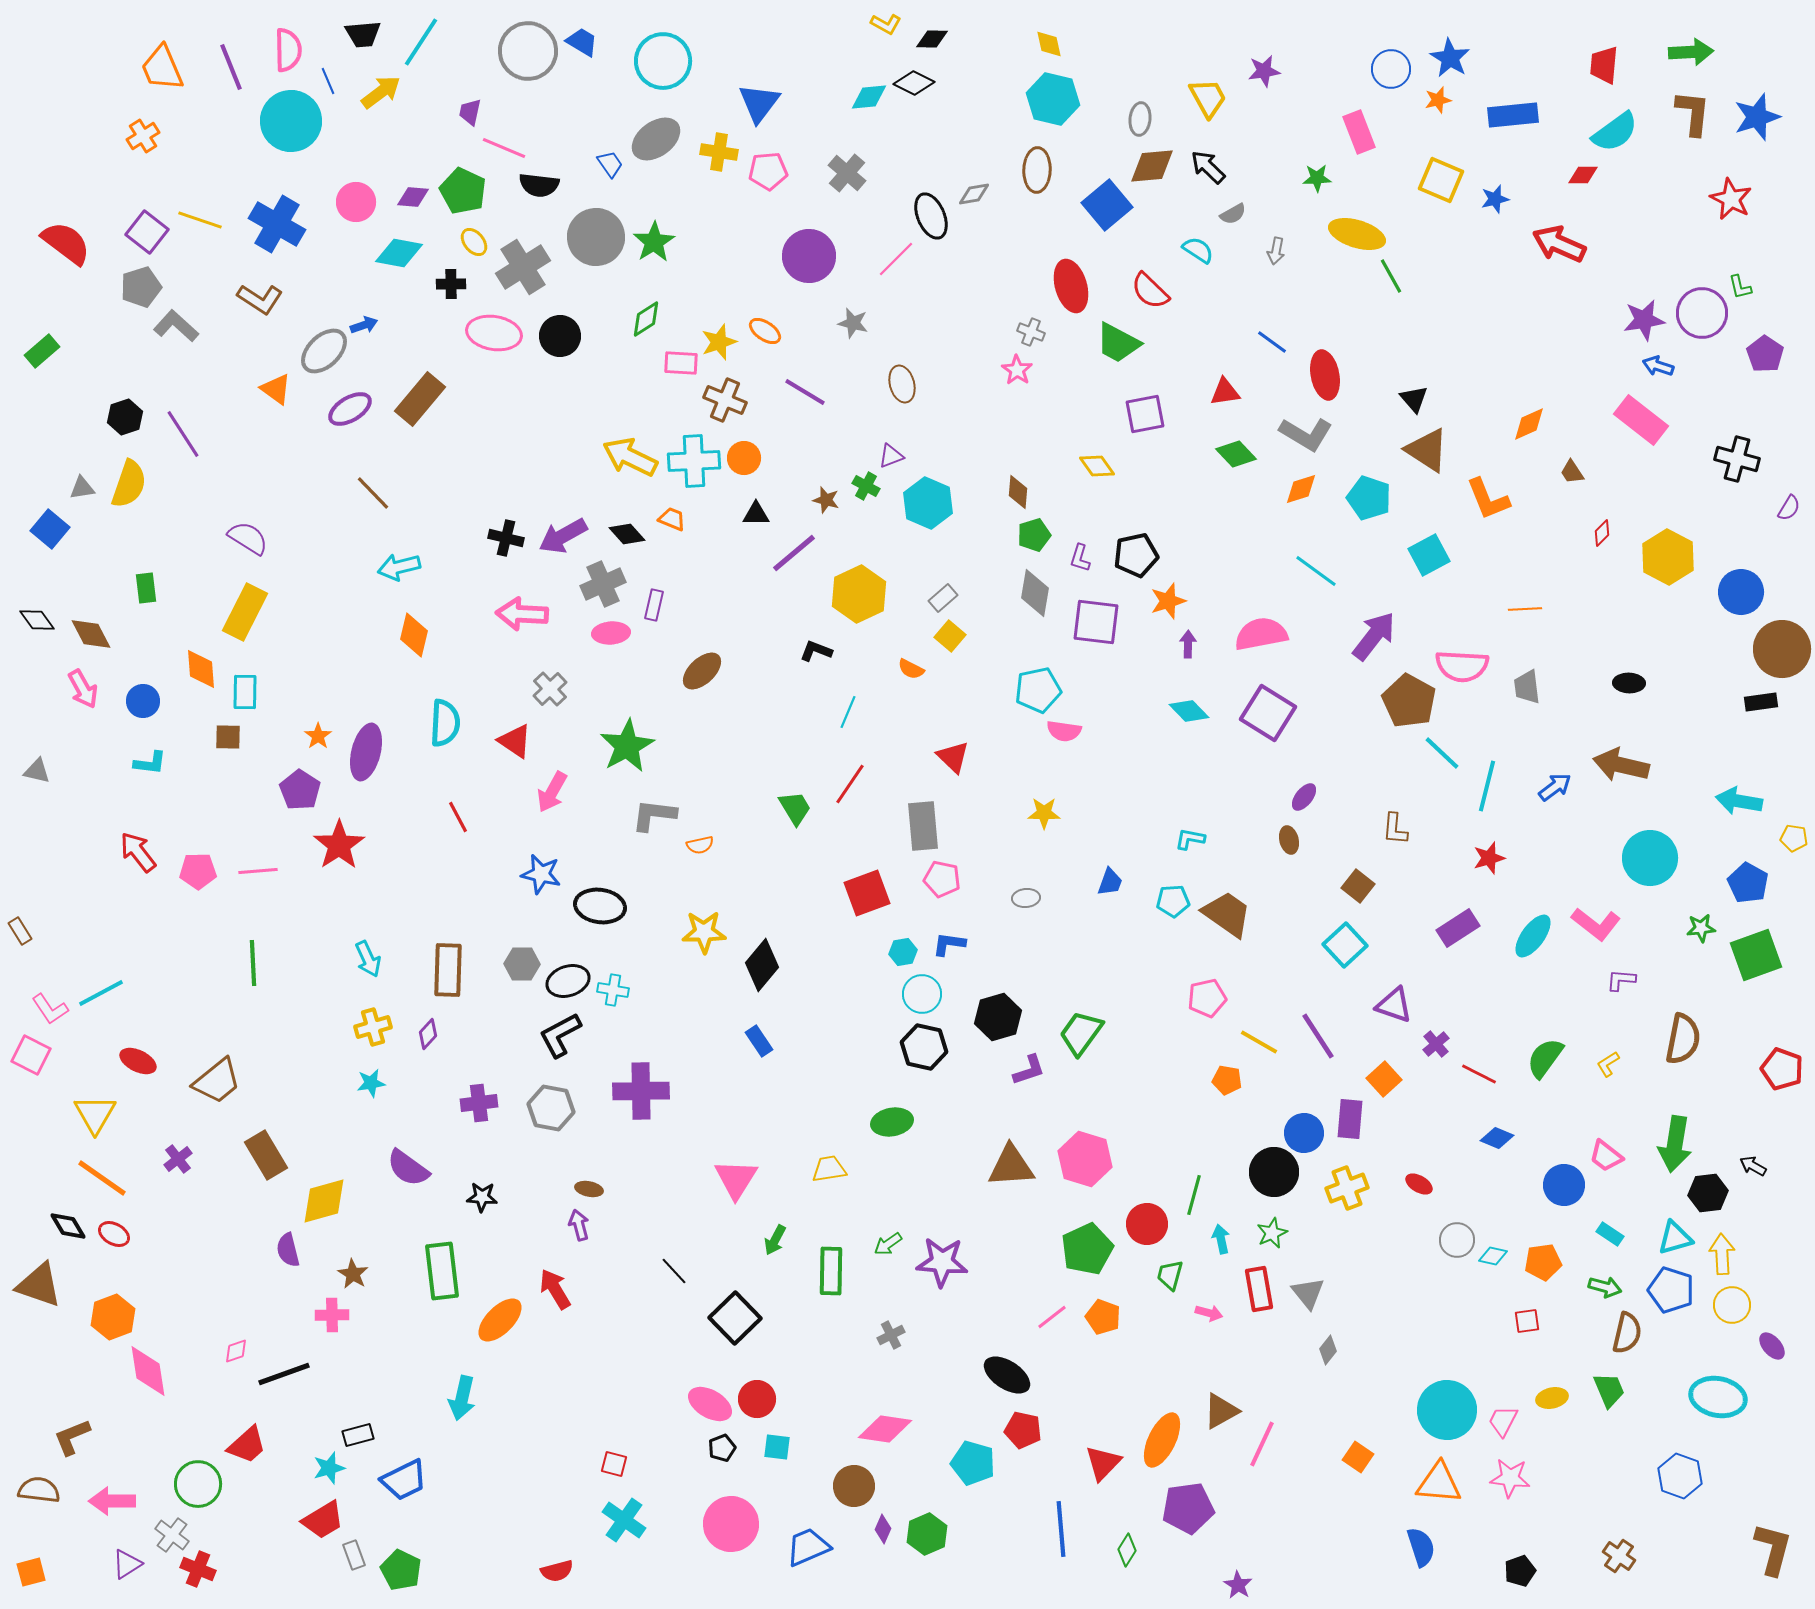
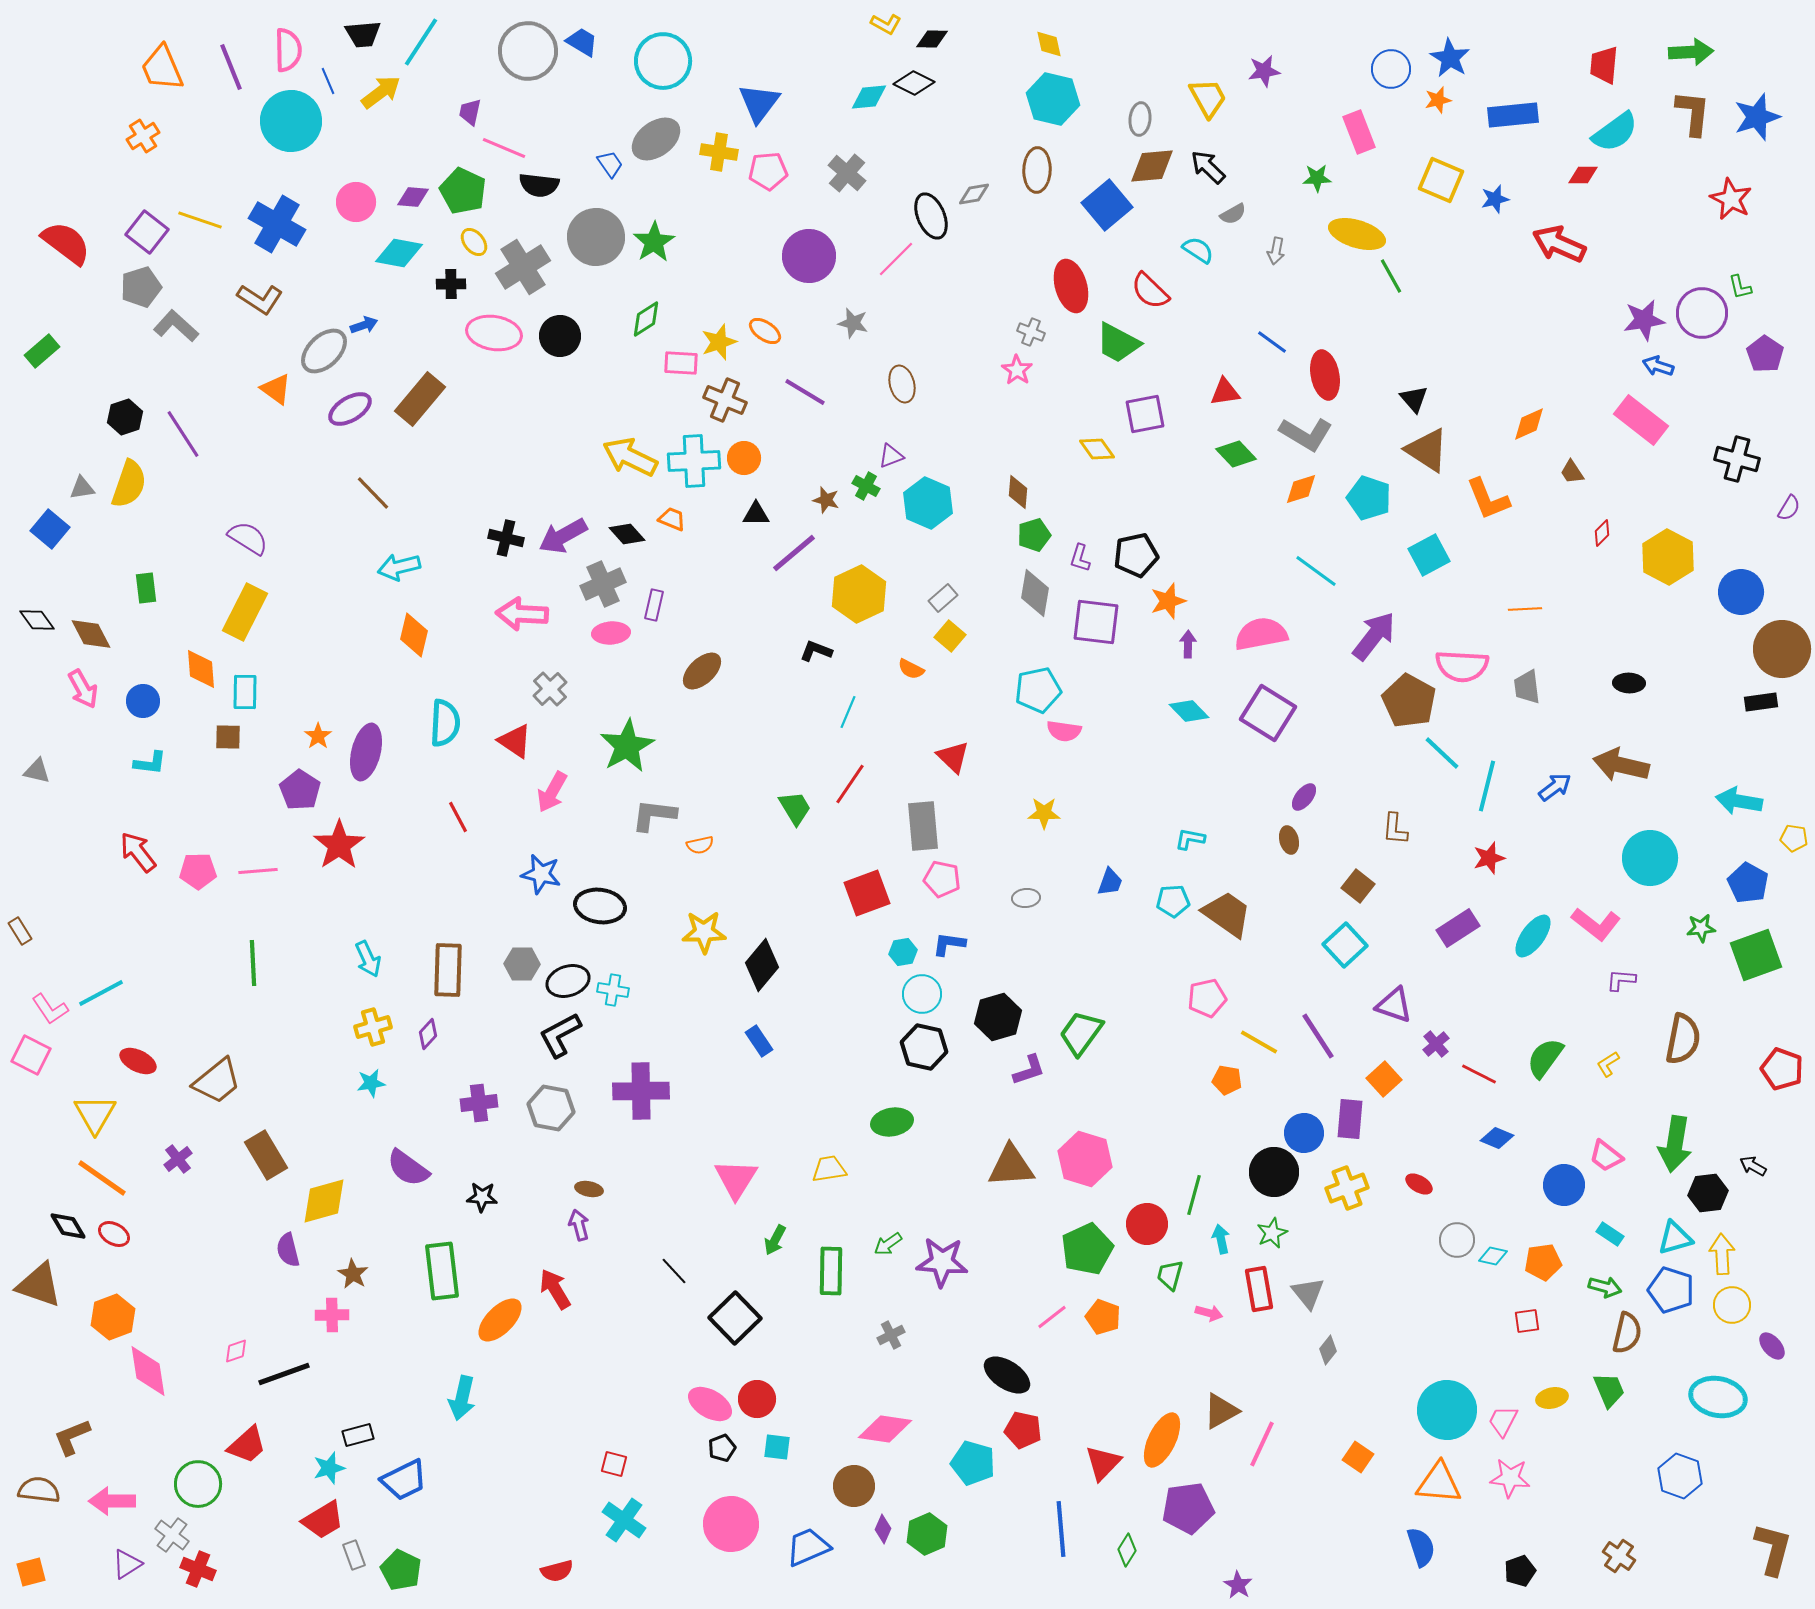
yellow diamond at (1097, 466): moved 17 px up
